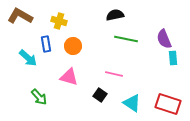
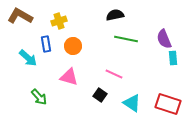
yellow cross: rotated 35 degrees counterclockwise
pink line: rotated 12 degrees clockwise
